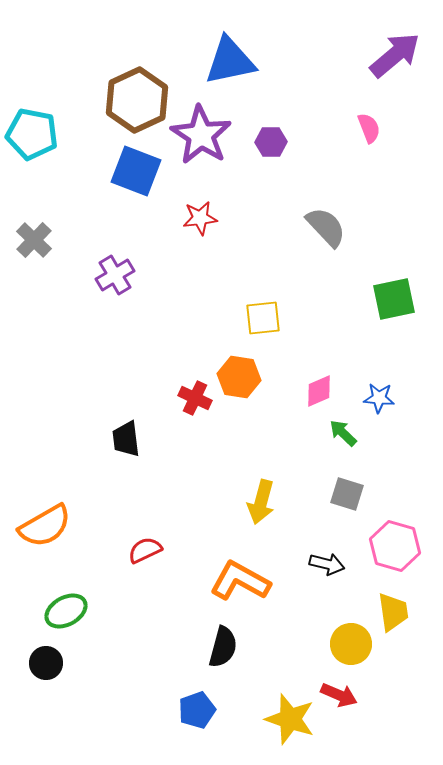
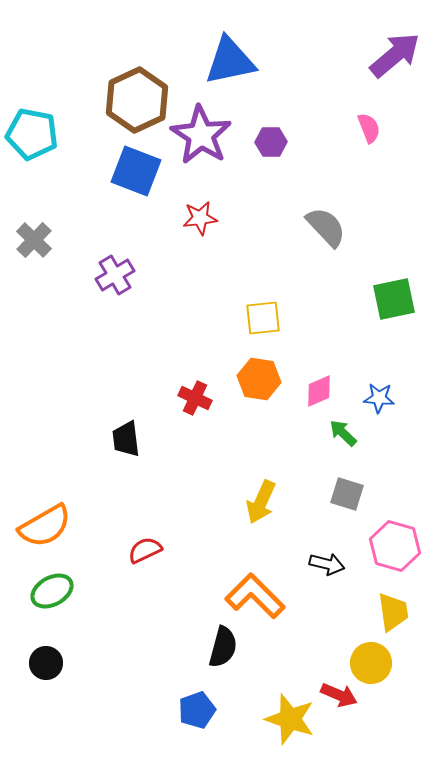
orange hexagon: moved 20 px right, 2 px down
yellow arrow: rotated 9 degrees clockwise
orange L-shape: moved 15 px right, 15 px down; rotated 16 degrees clockwise
green ellipse: moved 14 px left, 20 px up
yellow circle: moved 20 px right, 19 px down
